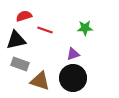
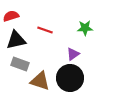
red semicircle: moved 13 px left
purple triangle: rotated 16 degrees counterclockwise
black circle: moved 3 px left
